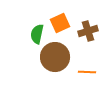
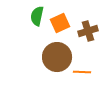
green semicircle: moved 18 px up
brown circle: moved 2 px right
orange line: moved 5 px left
